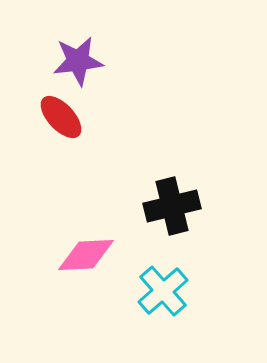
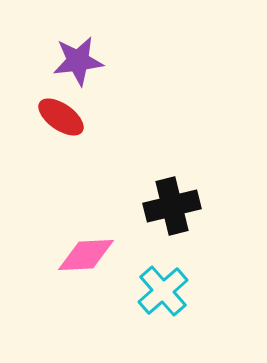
red ellipse: rotated 12 degrees counterclockwise
